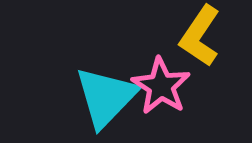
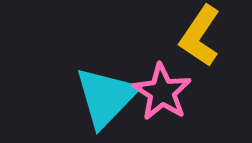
pink star: moved 1 px right, 6 px down
